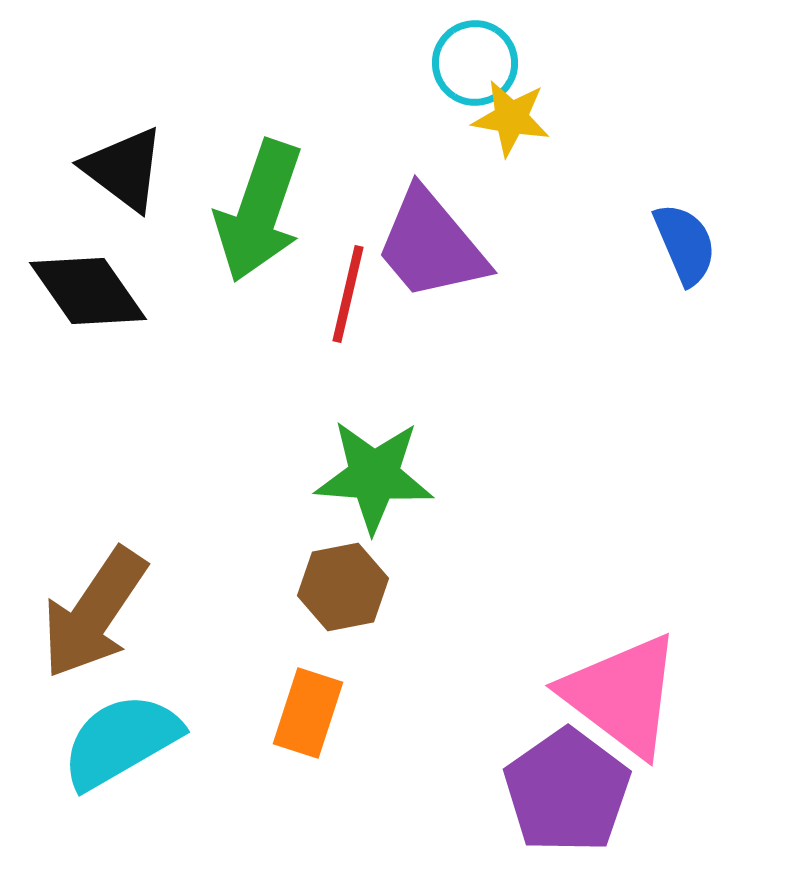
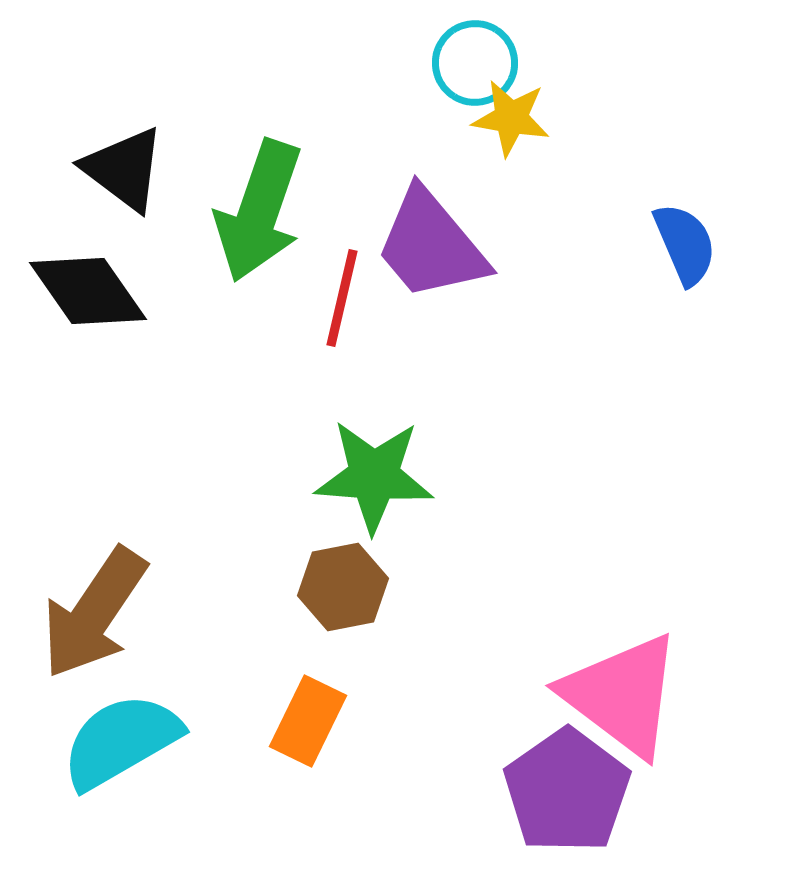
red line: moved 6 px left, 4 px down
orange rectangle: moved 8 px down; rotated 8 degrees clockwise
